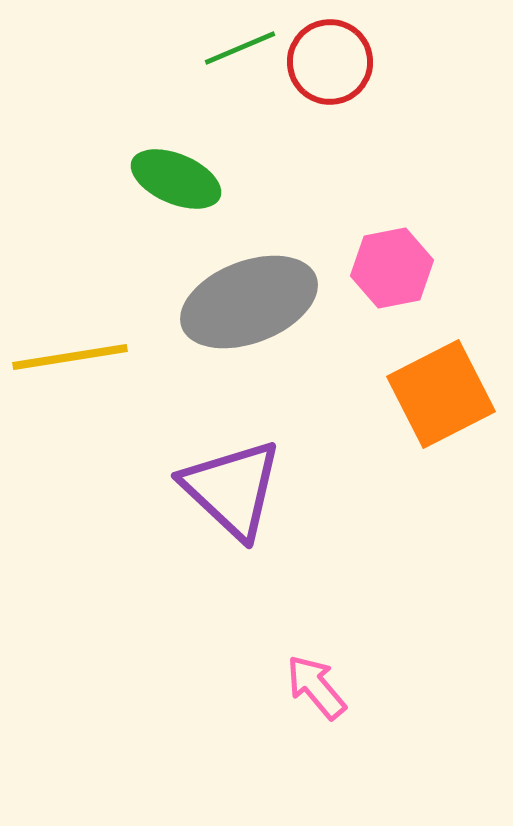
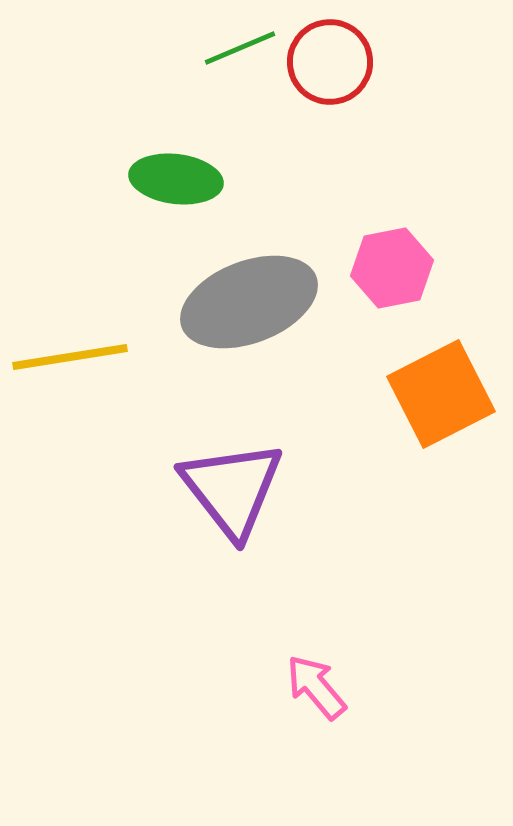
green ellipse: rotated 16 degrees counterclockwise
purple triangle: rotated 9 degrees clockwise
